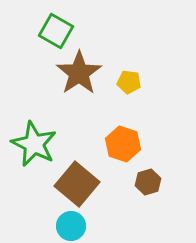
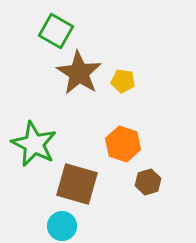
brown star: rotated 6 degrees counterclockwise
yellow pentagon: moved 6 px left, 1 px up
brown square: rotated 24 degrees counterclockwise
cyan circle: moved 9 px left
